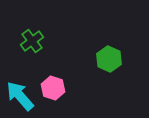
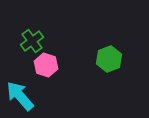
green hexagon: rotated 15 degrees clockwise
pink hexagon: moved 7 px left, 23 px up
